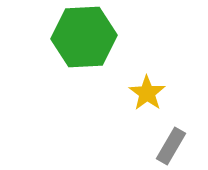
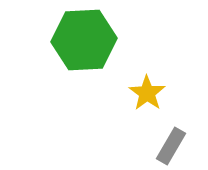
green hexagon: moved 3 px down
